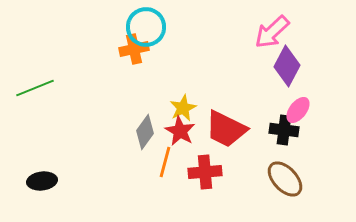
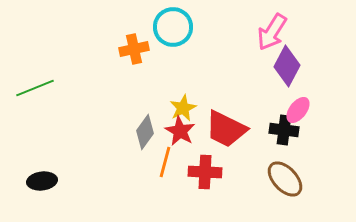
cyan circle: moved 27 px right
pink arrow: rotated 15 degrees counterclockwise
red cross: rotated 8 degrees clockwise
